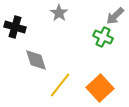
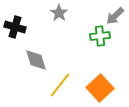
green cross: moved 3 px left, 1 px up; rotated 30 degrees counterclockwise
